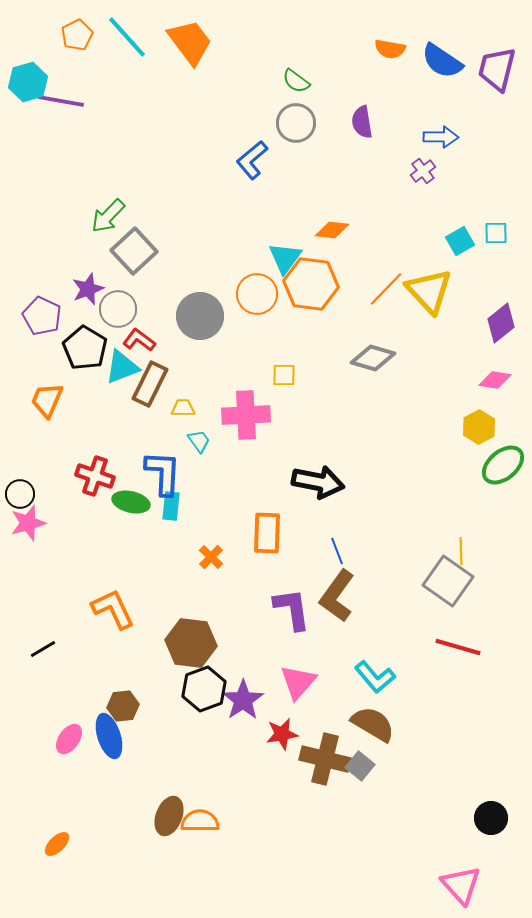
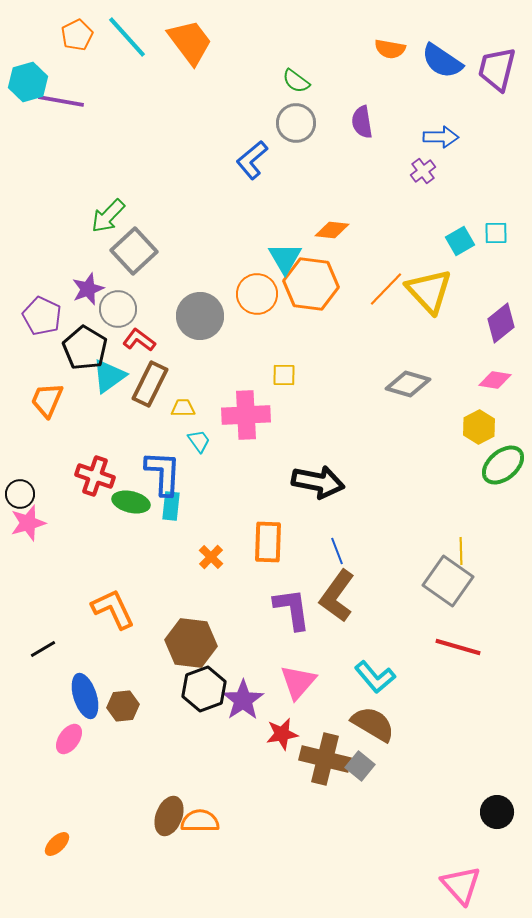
cyan triangle at (285, 258): rotated 6 degrees counterclockwise
gray diamond at (373, 358): moved 35 px right, 26 px down
cyan triangle at (122, 367): moved 13 px left, 9 px down; rotated 15 degrees counterclockwise
orange rectangle at (267, 533): moved 1 px right, 9 px down
blue ellipse at (109, 736): moved 24 px left, 40 px up
black circle at (491, 818): moved 6 px right, 6 px up
